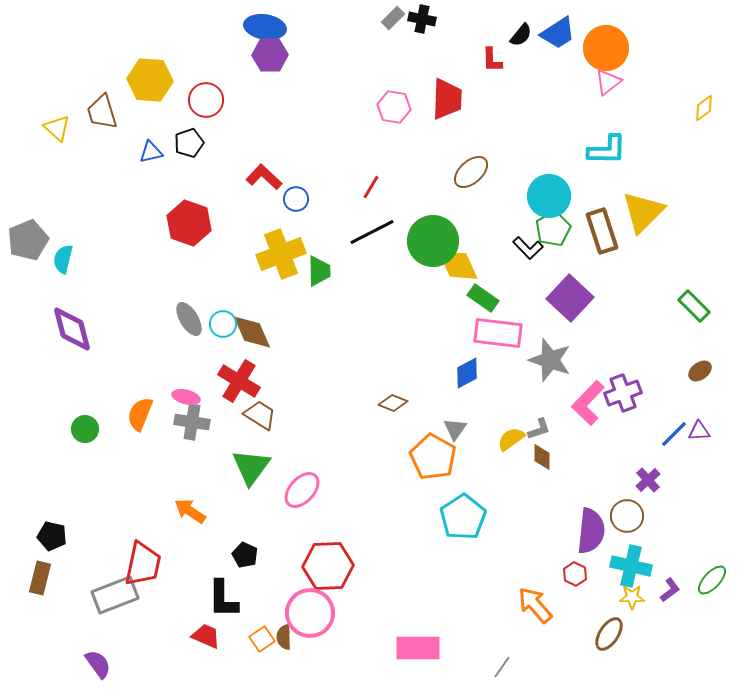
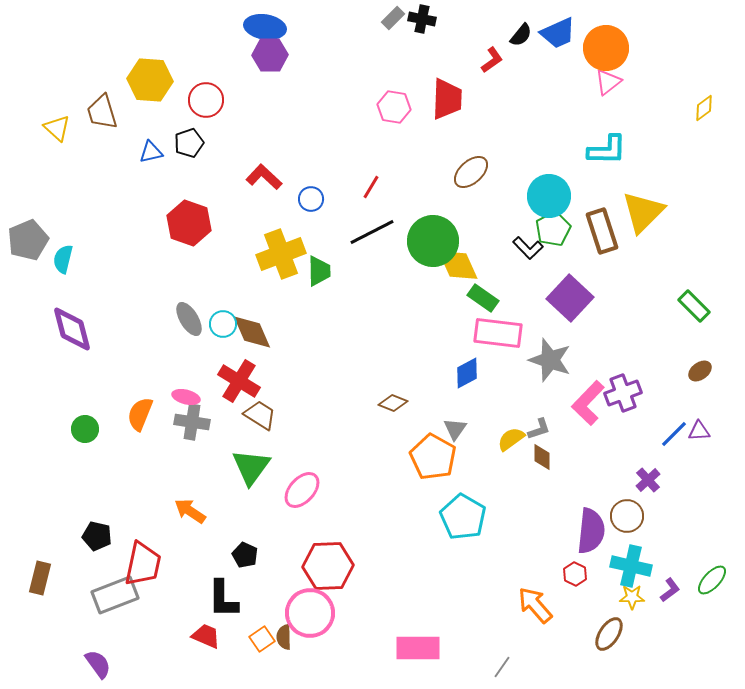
blue trapezoid at (558, 33): rotated 9 degrees clockwise
red L-shape at (492, 60): rotated 124 degrees counterclockwise
blue circle at (296, 199): moved 15 px right
cyan pentagon at (463, 517): rotated 9 degrees counterclockwise
black pentagon at (52, 536): moved 45 px right
